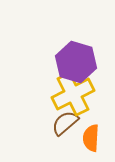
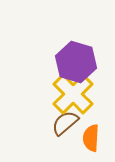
yellow cross: rotated 18 degrees counterclockwise
